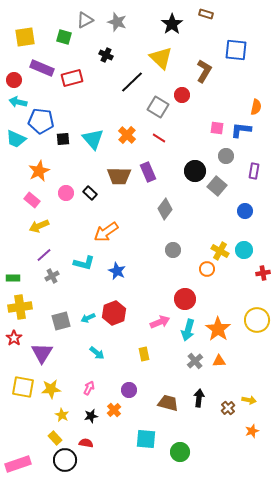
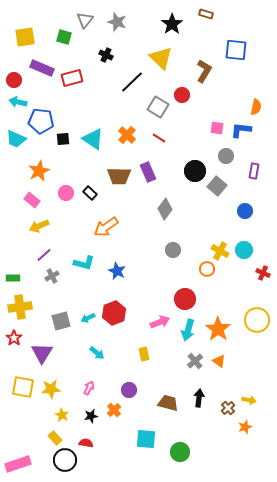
gray triangle at (85, 20): rotated 24 degrees counterclockwise
cyan triangle at (93, 139): rotated 15 degrees counterclockwise
orange arrow at (106, 232): moved 5 px up
red cross at (263, 273): rotated 32 degrees clockwise
orange triangle at (219, 361): rotated 40 degrees clockwise
orange star at (252, 431): moved 7 px left, 4 px up
